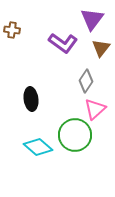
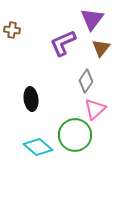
purple L-shape: rotated 120 degrees clockwise
